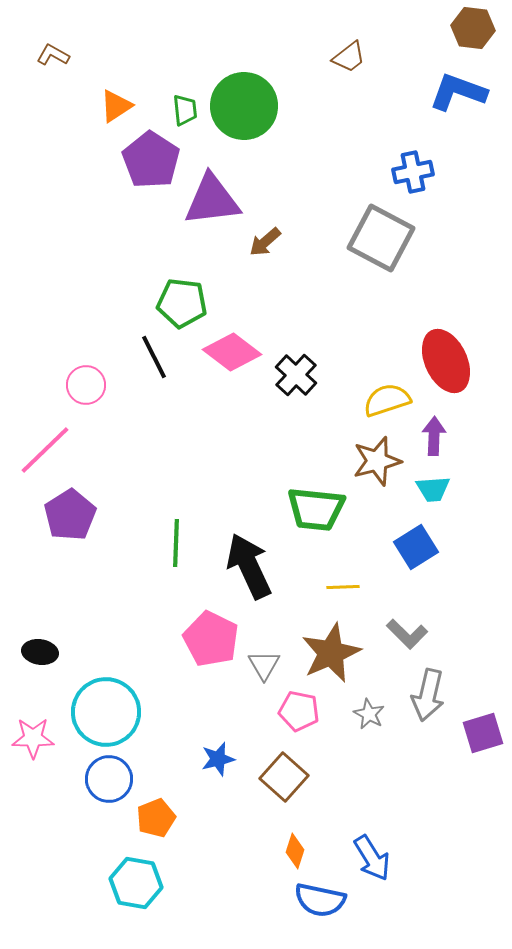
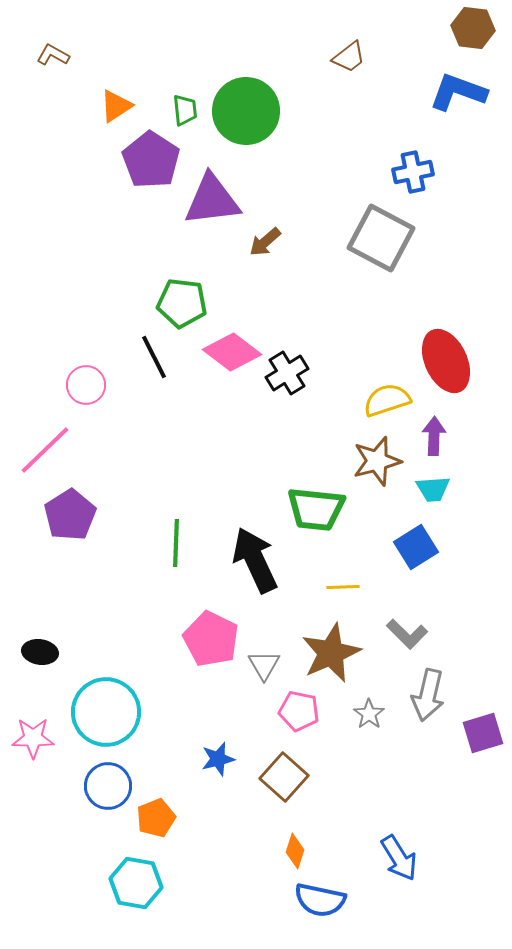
green circle at (244, 106): moved 2 px right, 5 px down
black cross at (296, 375): moved 9 px left, 2 px up; rotated 15 degrees clockwise
black arrow at (249, 566): moved 6 px right, 6 px up
gray star at (369, 714): rotated 8 degrees clockwise
blue circle at (109, 779): moved 1 px left, 7 px down
blue arrow at (372, 858): moved 27 px right
